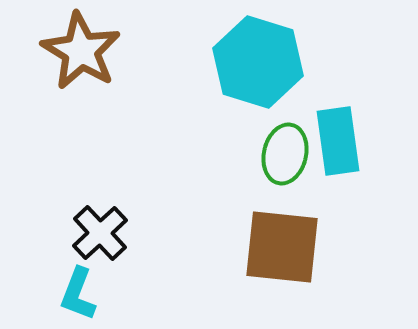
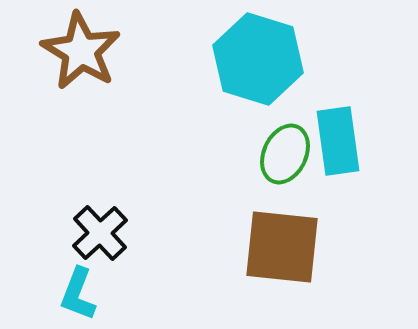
cyan hexagon: moved 3 px up
green ellipse: rotated 12 degrees clockwise
